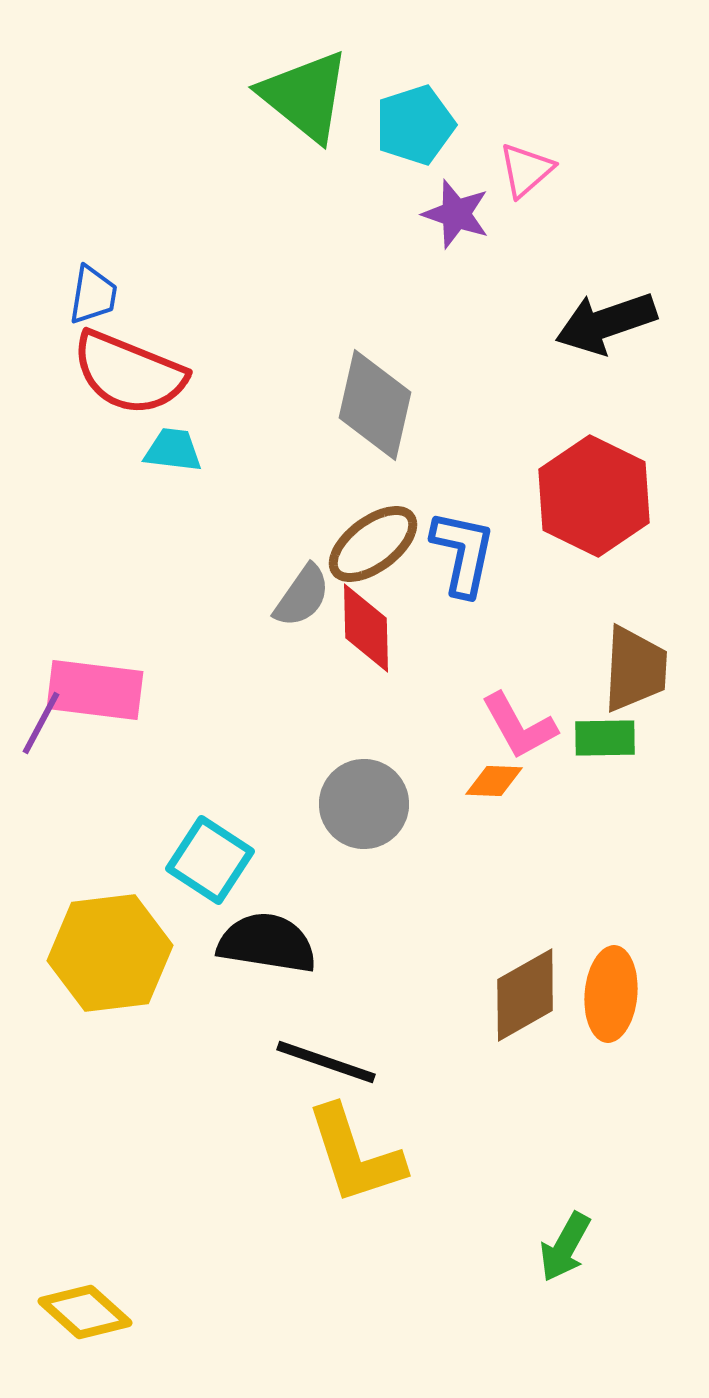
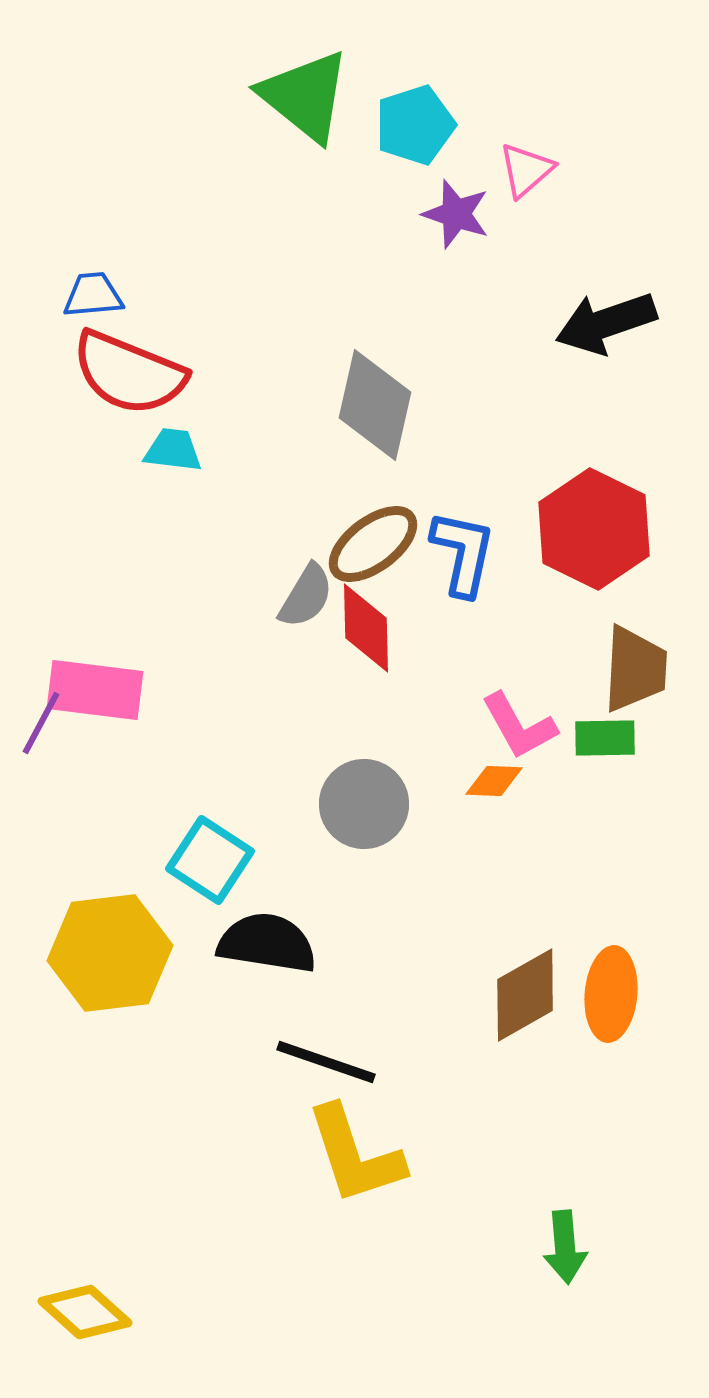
blue trapezoid: rotated 104 degrees counterclockwise
red hexagon: moved 33 px down
gray semicircle: moved 4 px right; rotated 4 degrees counterclockwise
green arrow: rotated 34 degrees counterclockwise
